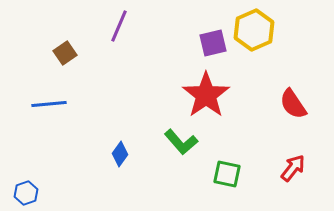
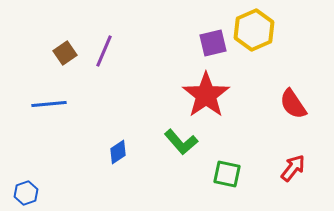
purple line: moved 15 px left, 25 px down
blue diamond: moved 2 px left, 2 px up; rotated 20 degrees clockwise
